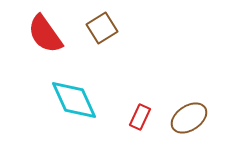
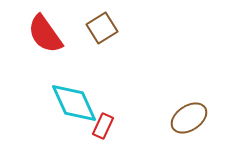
cyan diamond: moved 3 px down
red rectangle: moved 37 px left, 9 px down
